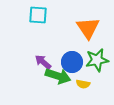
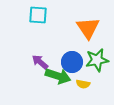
purple arrow: moved 3 px left
